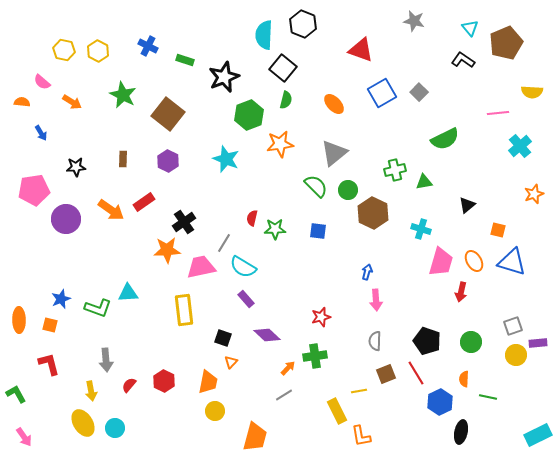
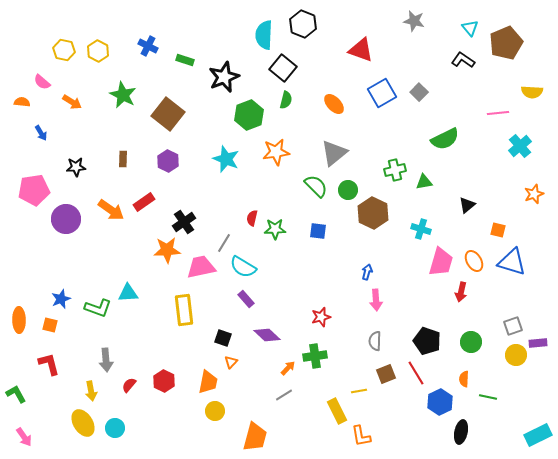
orange star at (280, 144): moved 4 px left, 8 px down
